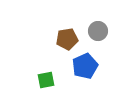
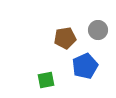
gray circle: moved 1 px up
brown pentagon: moved 2 px left, 1 px up
